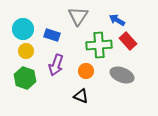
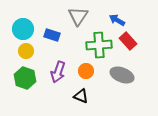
purple arrow: moved 2 px right, 7 px down
